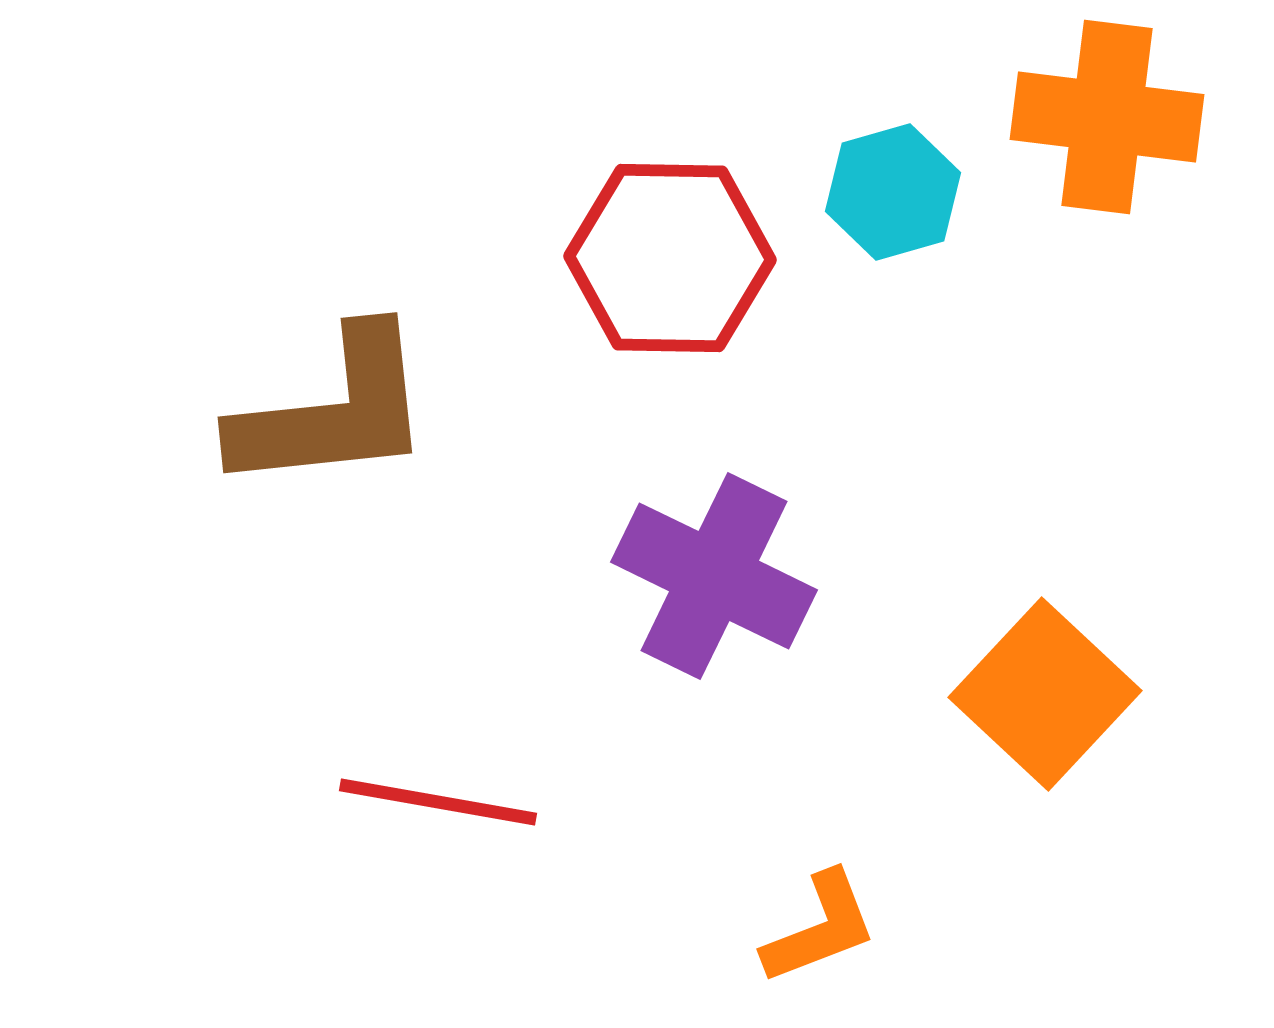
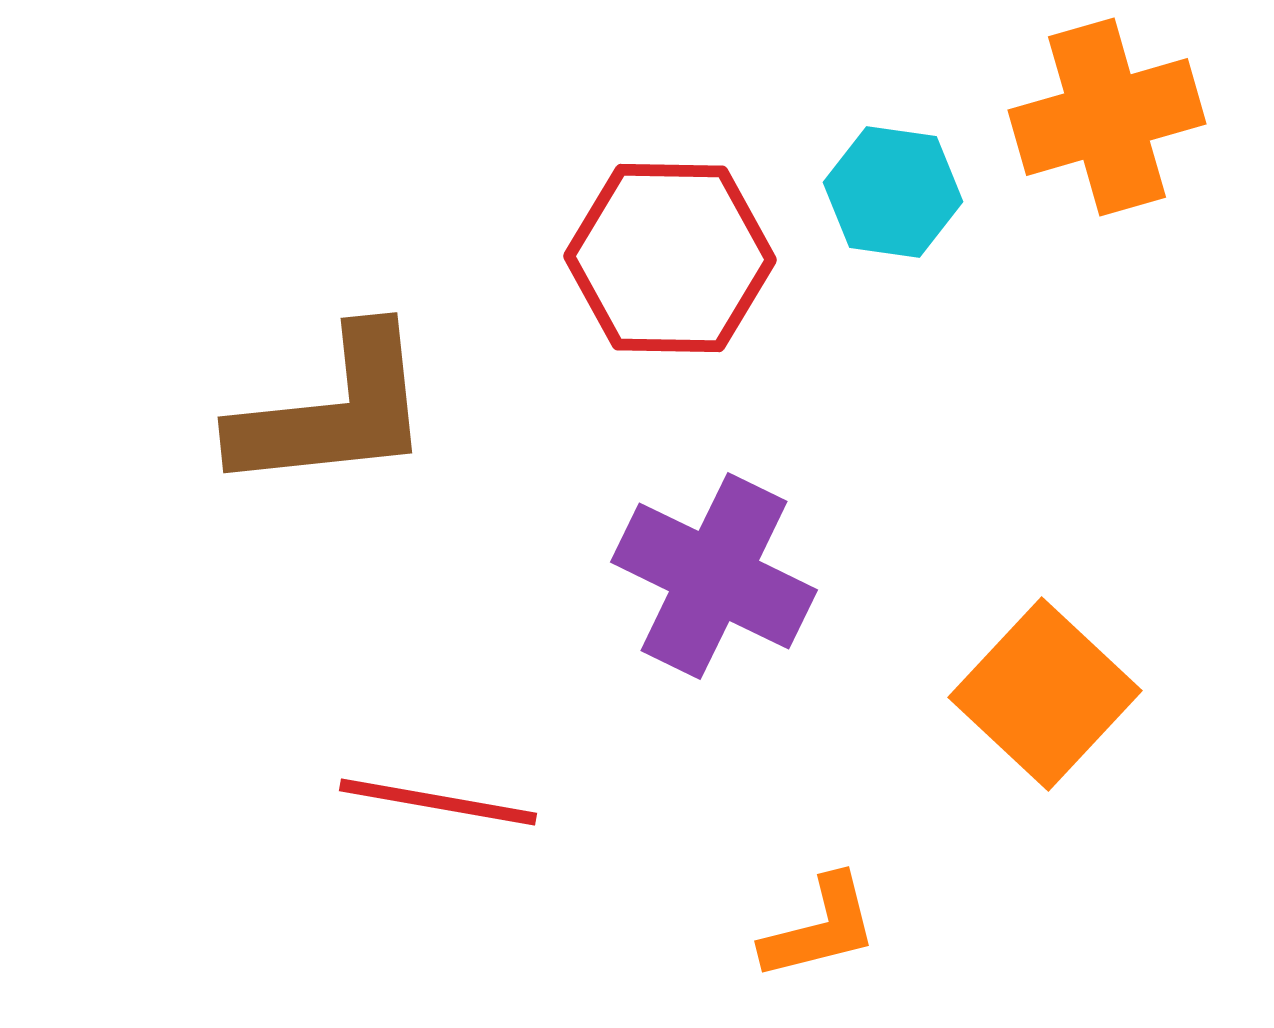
orange cross: rotated 23 degrees counterclockwise
cyan hexagon: rotated 24 degrees clockwise
orange L-shape: rotated 7 degrees clockwise
